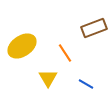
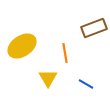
orange line: rotated 24 degrees clockwise
